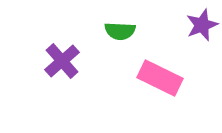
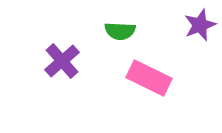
purple star: moved 2 px left
pink rectangle: moved 11 px left
